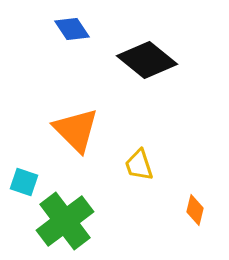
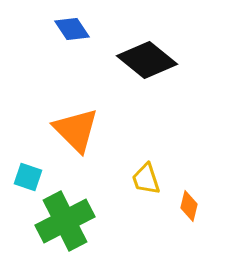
yellow trapezoid: moved 7 px right, 14 px down
cyan square: moved 4 px right, 5 px up
orange diamond: moved 6 px left, 4 px up
green cross: rotated 10 degrees clockwise
